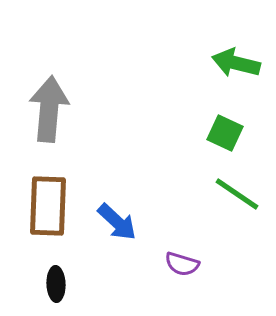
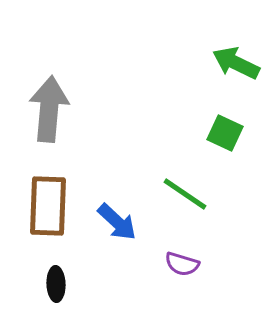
green arrow: rotated 12 degrees clockwise
green line: moved 52 px left
